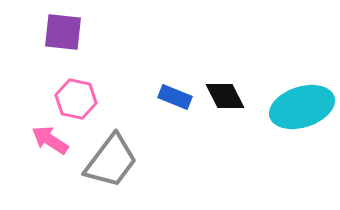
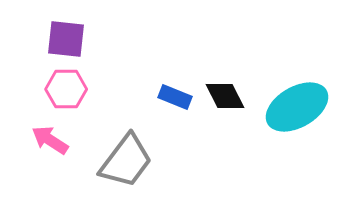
purple square: moved 3 px right, 7 px down
pink hexagon: moved 10 px left, 10 px up; rotated 12 degrees counterclockwise
cyan ellipse: moved 5 px left; rotated 12 degrees counterclockwise
gray trapezoid: moved 15 px right
